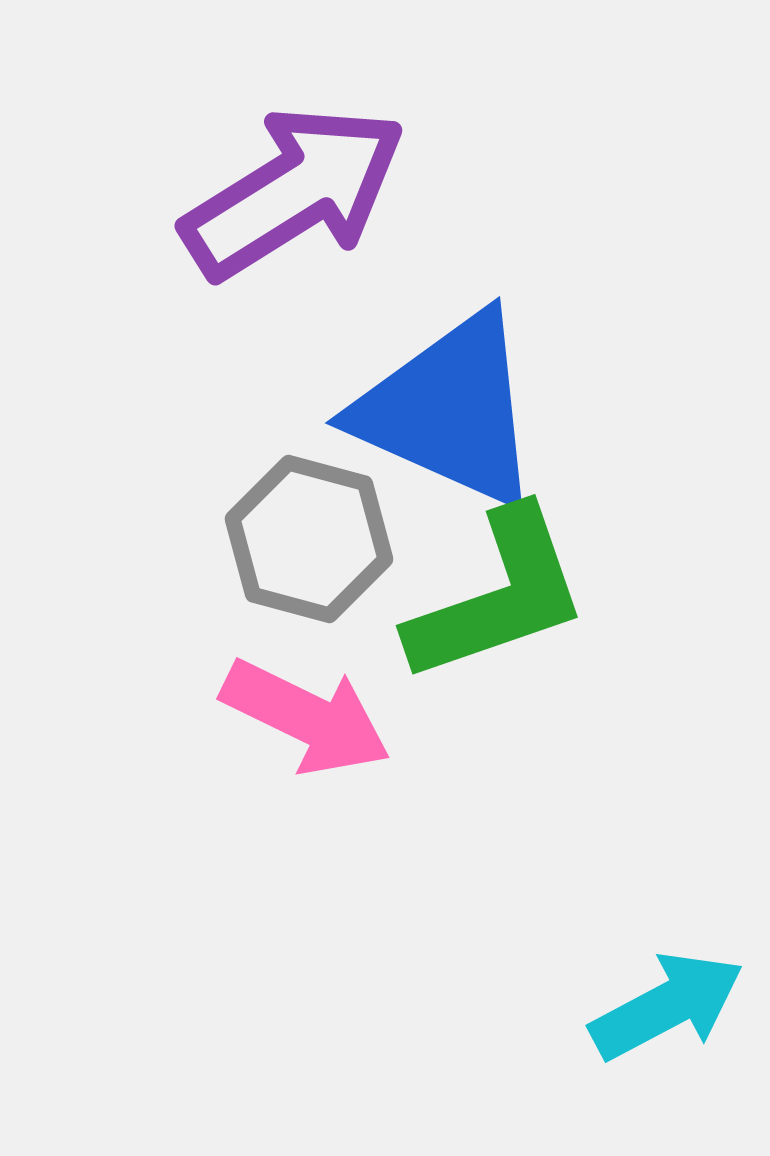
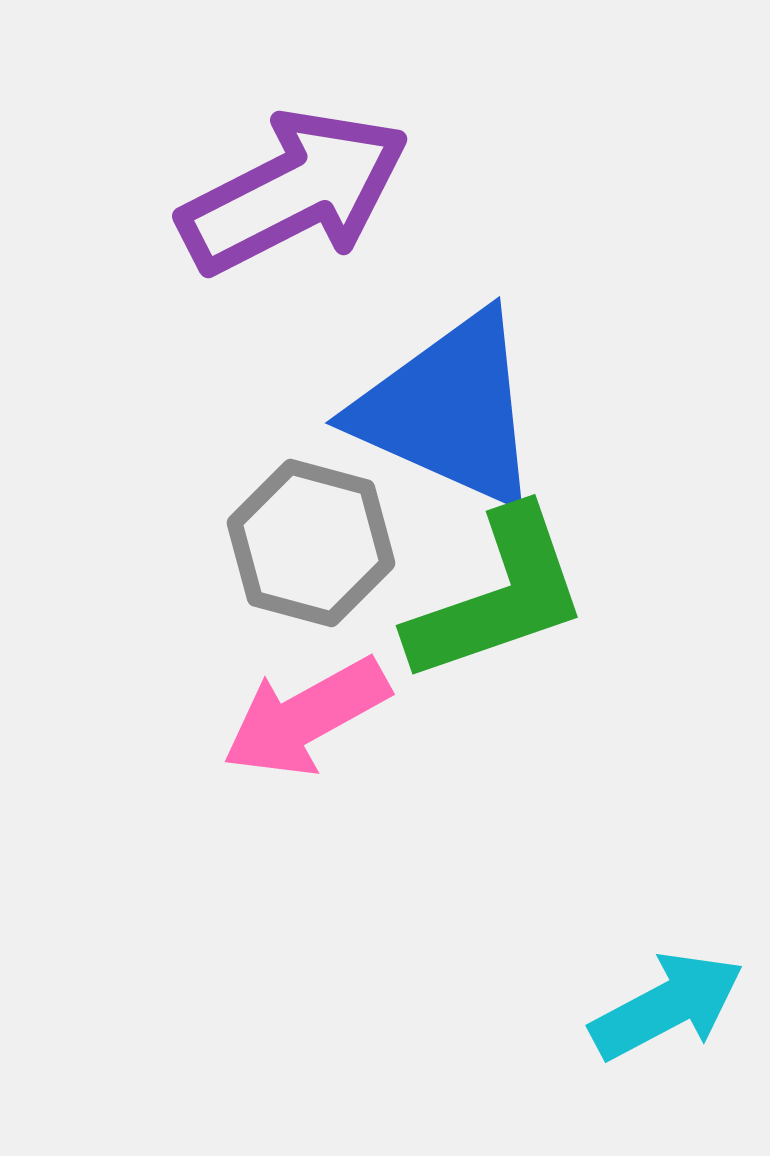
purple arrow: rotated 5 degrees clockwise
gray hexagon: moved 2 px right, 4 px down
pink arrow: rotated 125 degrees clockwise
